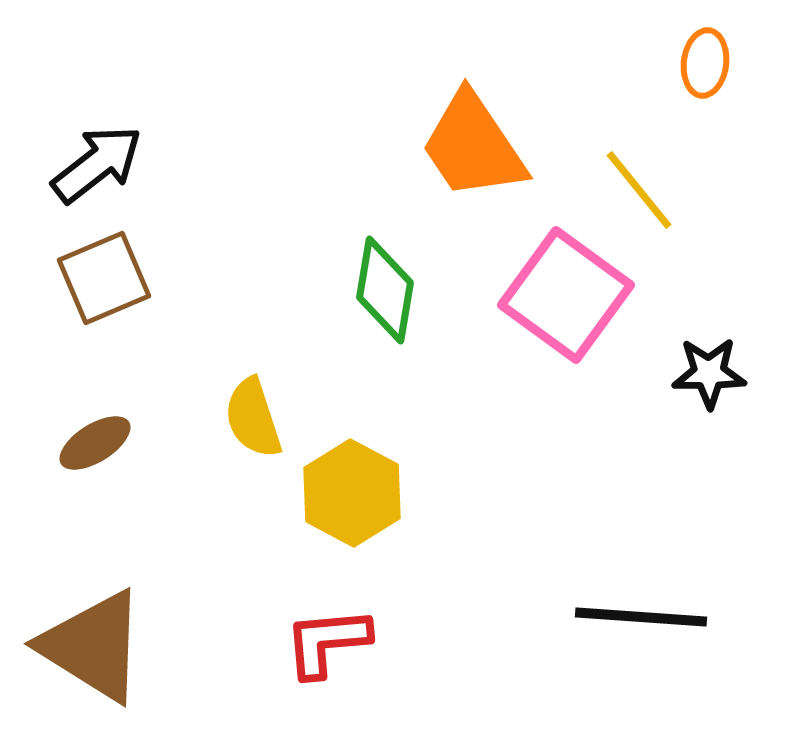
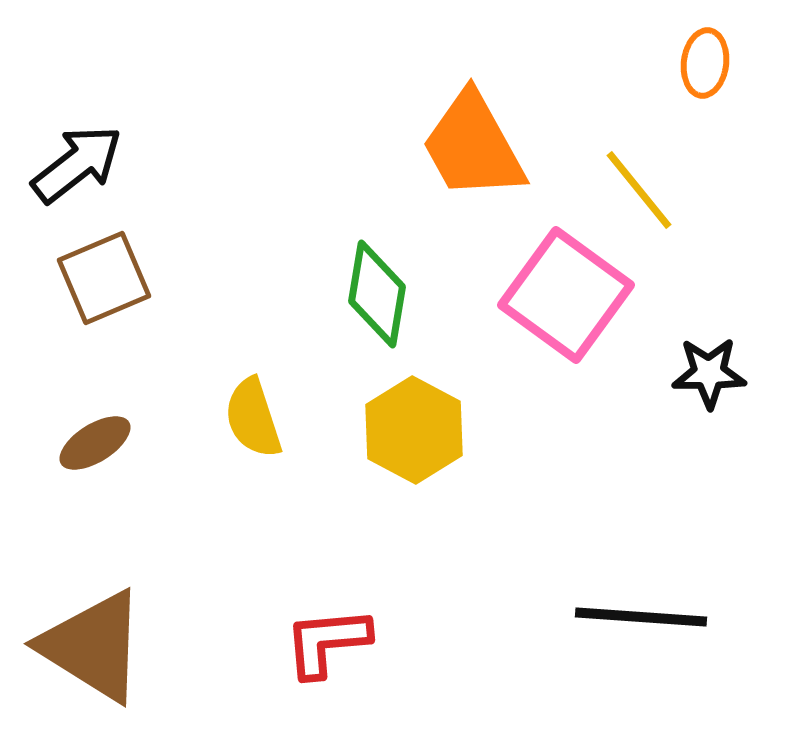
orange trapezoid: rotated 5 degrees clockwise
black arrow: moved 20 px left
green diamond: moved 8 px left, 4 px down
yellow hexagon: moved 62 px right, 63 px up
